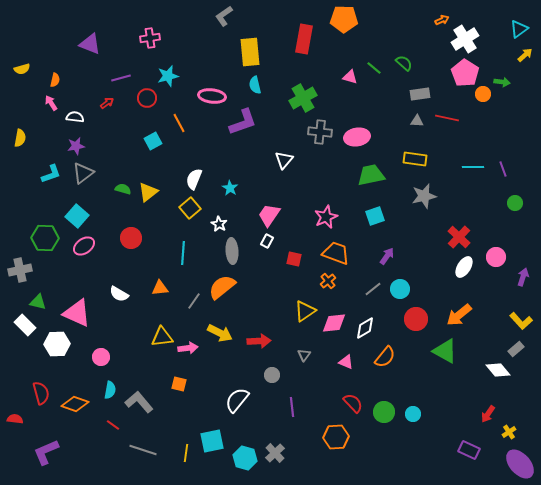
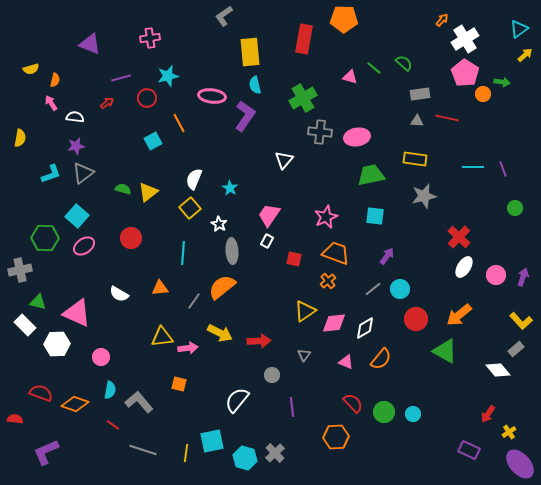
orange arrow at (442, 20): rotated 24 degrees counterclockwise
yellow semicircle at (22, 69): moved 9 px right
purple L-shape at (243, 122): moved 2 px right, 6 px up; rotated 36 degrees counterclockwise
green circle at (515, 203): moved 5 px down
cyan square at (375, 216): rotated 24 degrees clockwise
pink circle at (496, 257): moved 18 px down
orange semicircle at (385, 357): moved 4 px left, 2 px down
red semicircle at (41, 393): rotated 55 degrees counterclockwise
